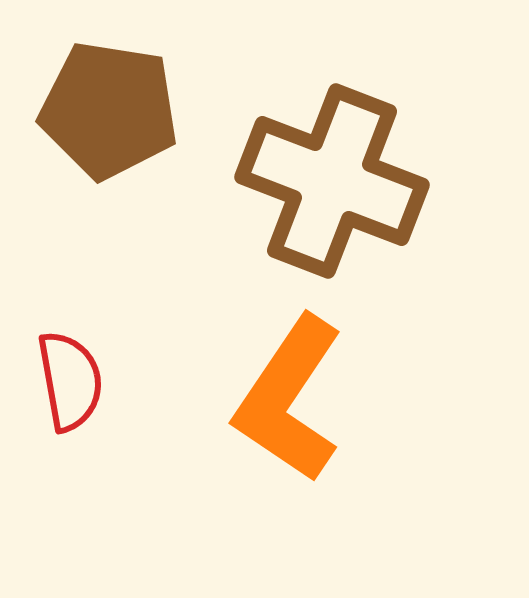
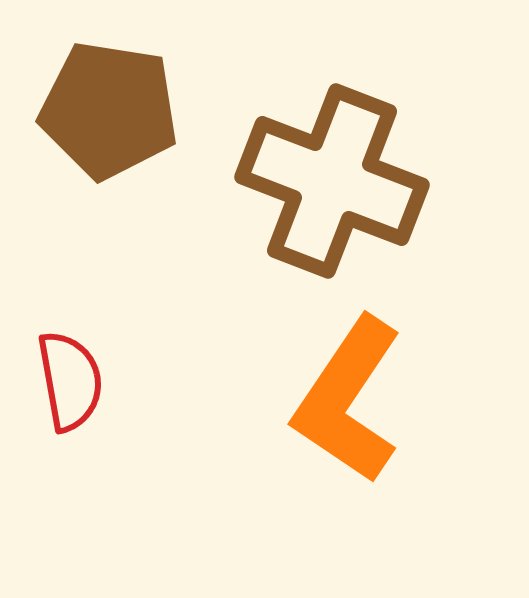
orange L-shape: moved 59 px right, 1 px down
